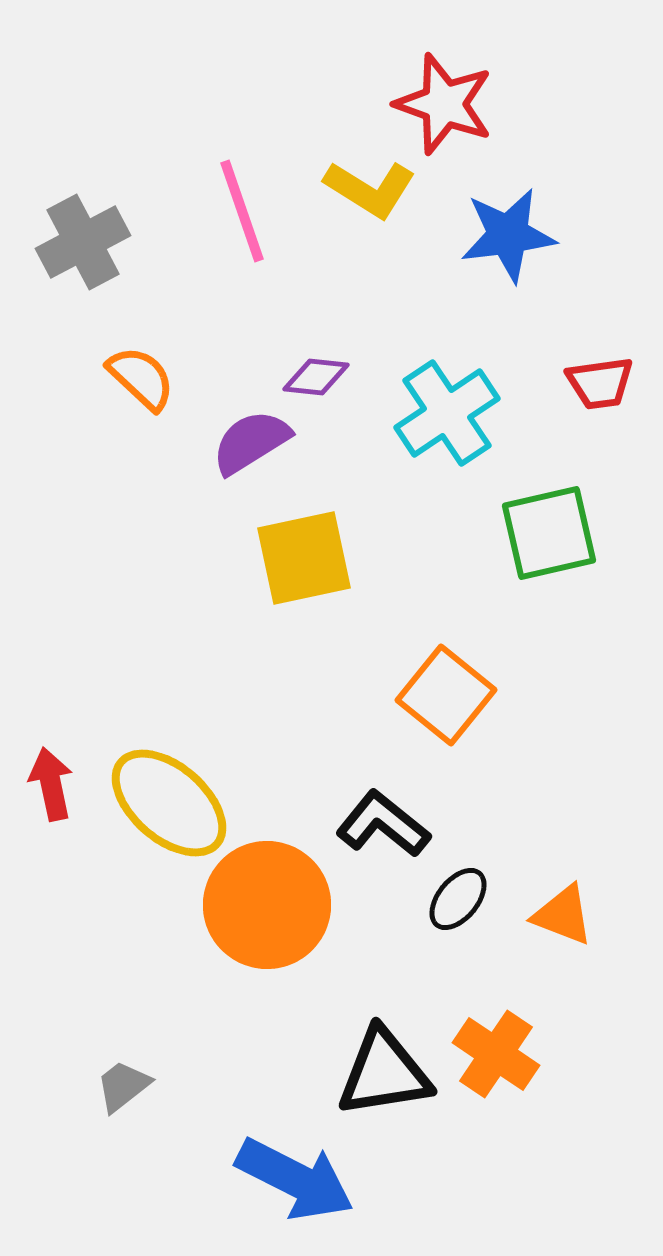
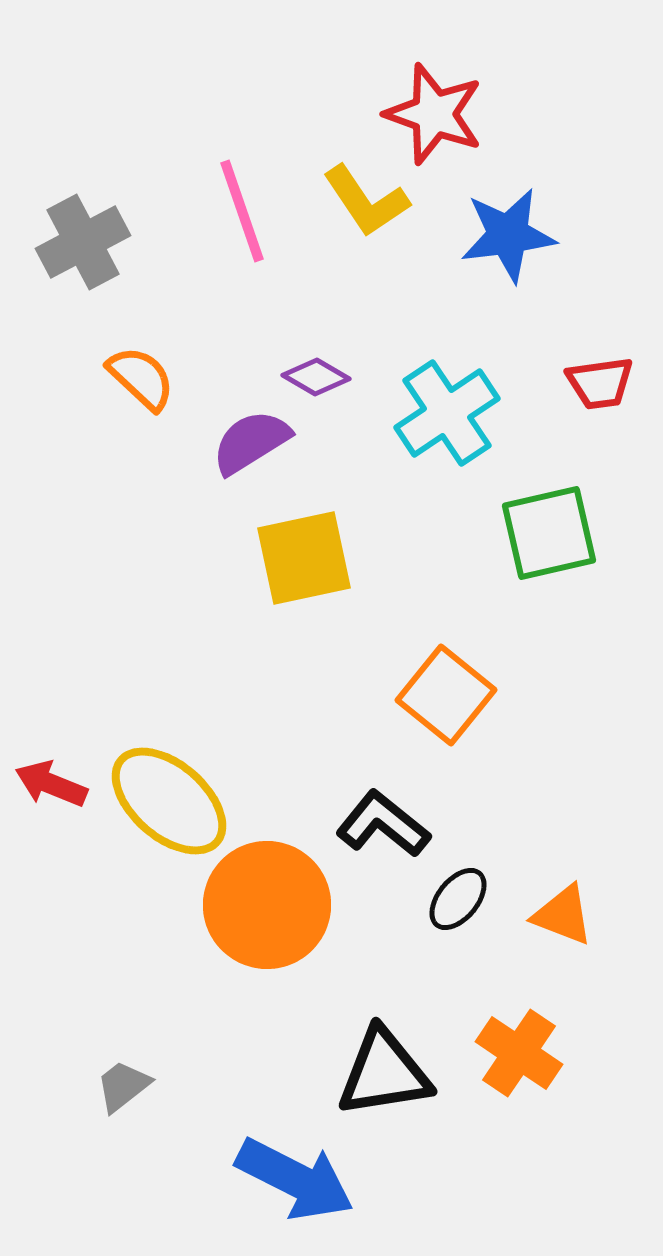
red star: moved 10 px left, 10 px down
yellow L-shape: moved 4 px left, 12 px down; rotated 24 degrees clockwise
purple diamond: rotated 24 degrees clockwise
red arrow: rotated 56 degrees counterclockwise
yellow ellipse: moved 2 px up
orange cross: moved 23 px right, 1 px up
